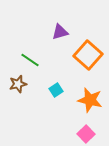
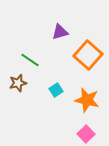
brown star: moved 1 px up
orange star: moved 3 px left
